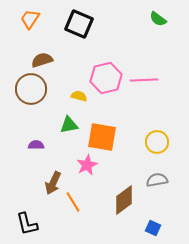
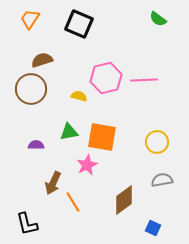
green triangle: moved 7 px down
gray semicircle: moved 5 px right
